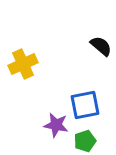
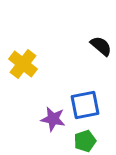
yellow cross: rotated 28 degrees counterclockwise
purple star: moved 3 px left, 6 px up
